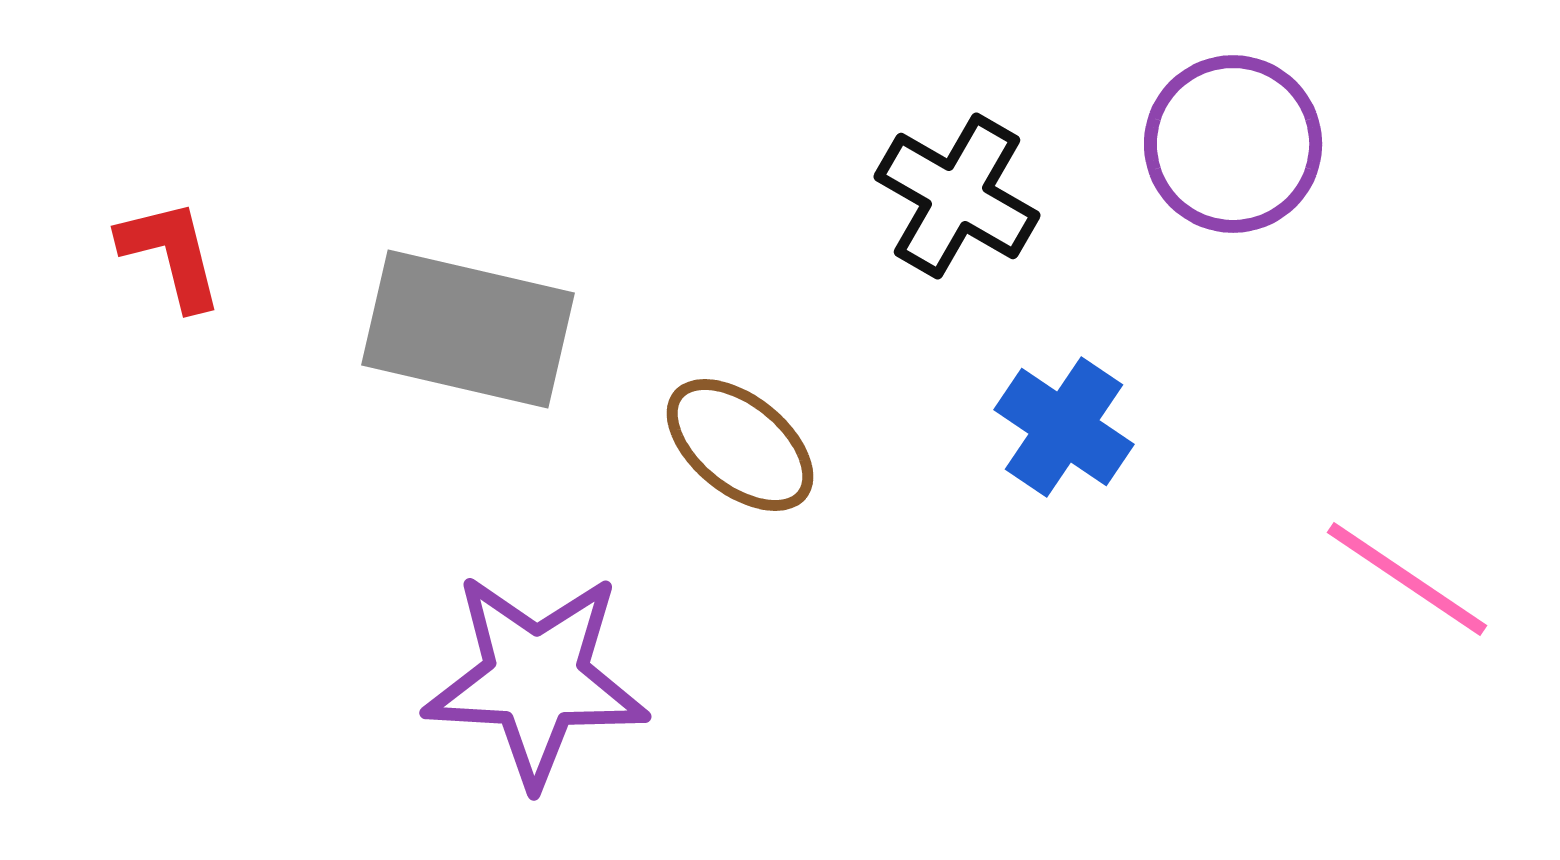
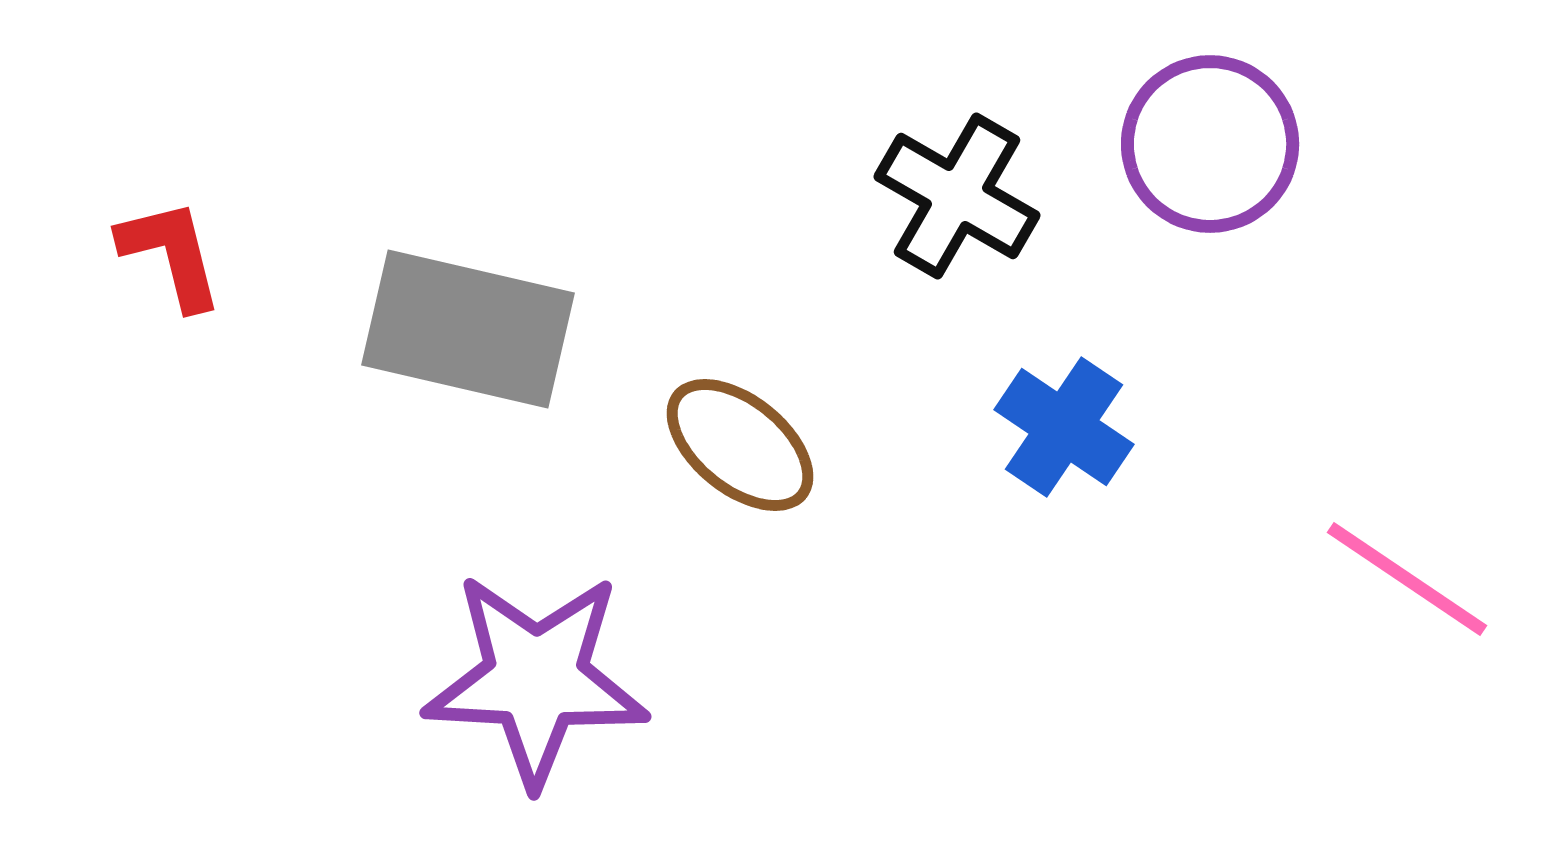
purple circle: moved 23 px left
